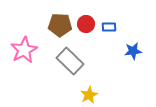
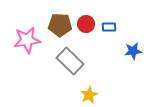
pink star: moved 3 px right, 10 px up; rotated 20 degrees clockwise
